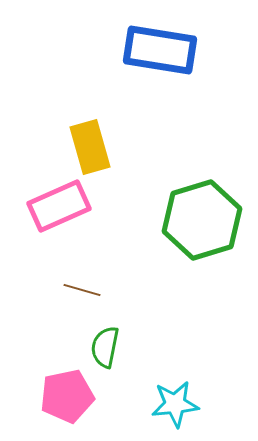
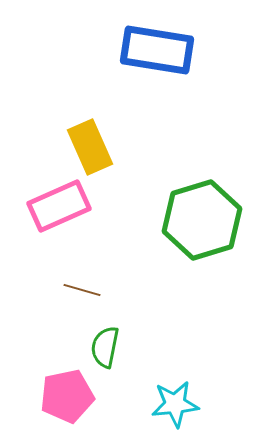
blue rectangle: moved 3 px left
yellow rectangle: rotated 8 degrees counterclockwise
